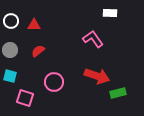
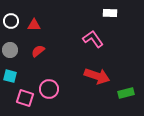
pink circle: moved 5 px left, 7 px down
green rectangle: moved 8 px right
